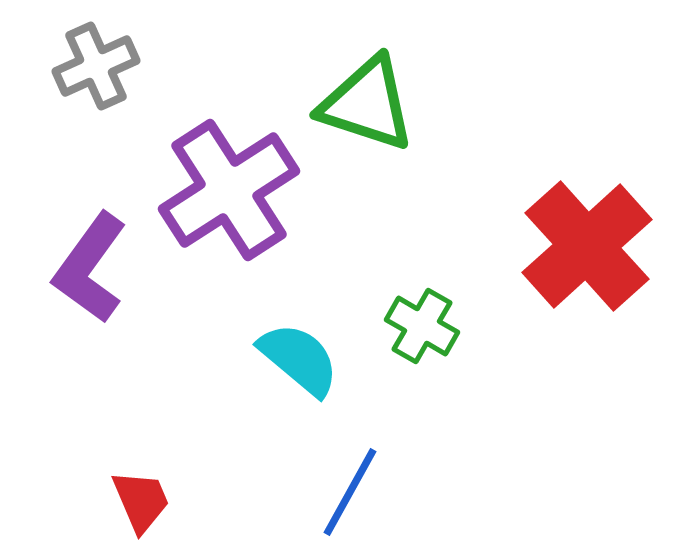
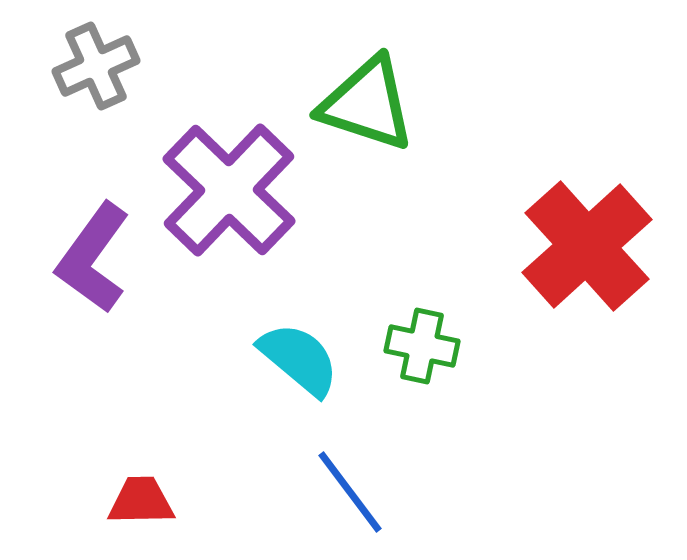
purple cross: rotated 13 degrees counterclockwise
purple L-shape: moved 3 px right, 10 px up
green cross: moved 20 px down; rotated 18 degrees counterclockwise
blue line: rotated 66 degrees counterclockwise
red trapezoid: rotated 68 degrees counterclockwise
